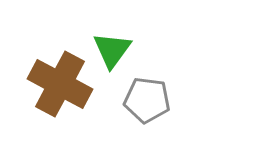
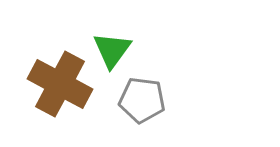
gray pentagon: moved 5 px left
